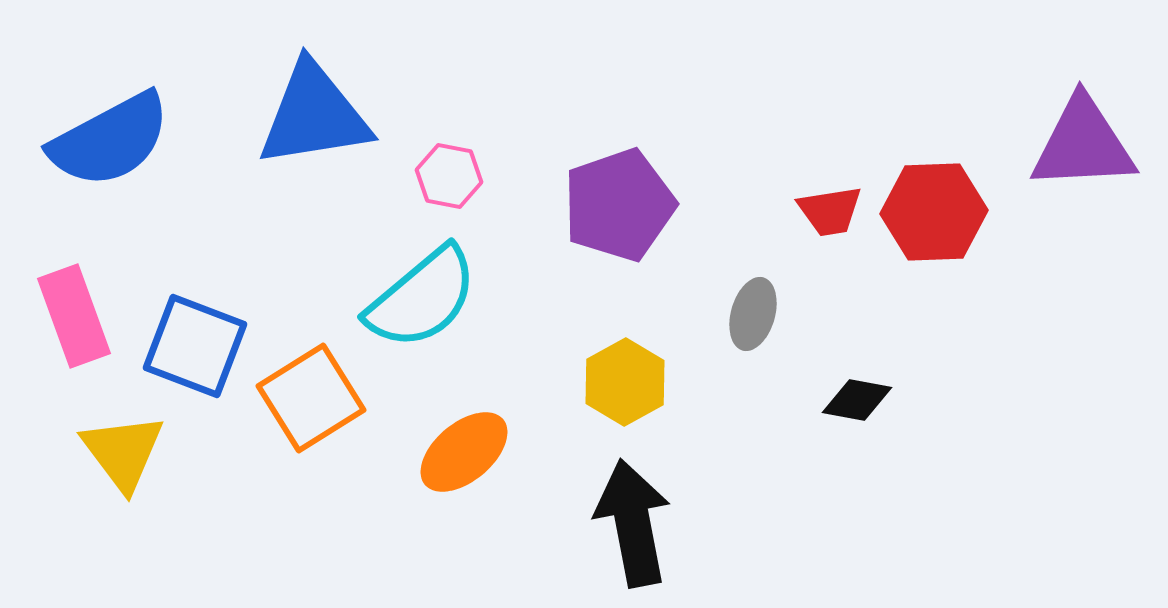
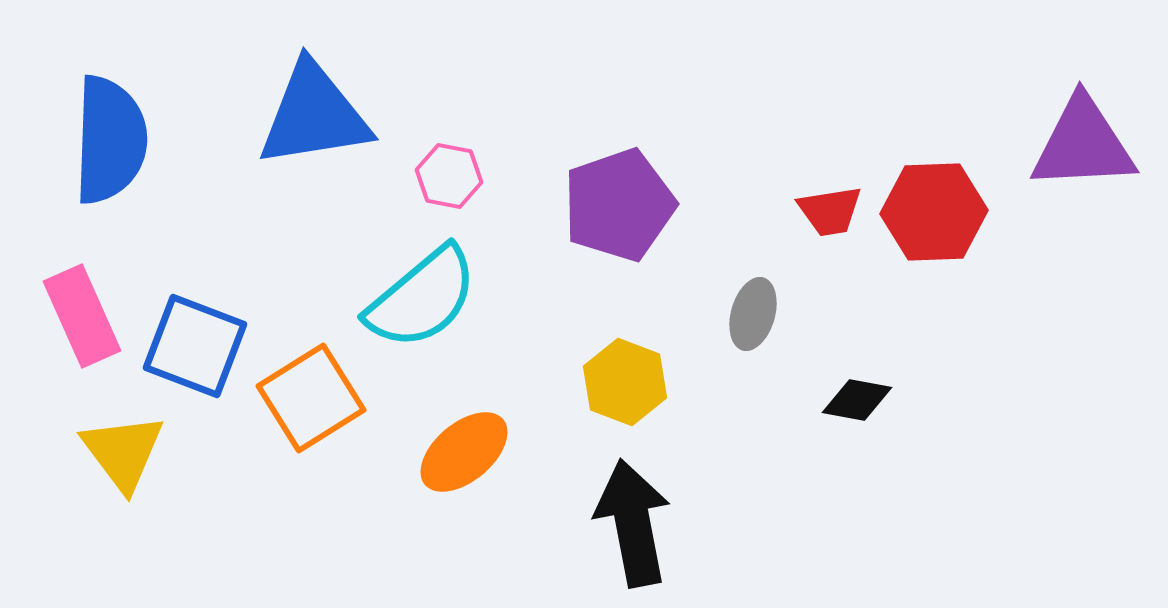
blue semicircle: rotated 60 degrees counterclockwise
pink rectangle: moved 8 px right; rotated 4 degrees counterclockwise
yellow hexagon: rotated 10 degrees counterclockwise
